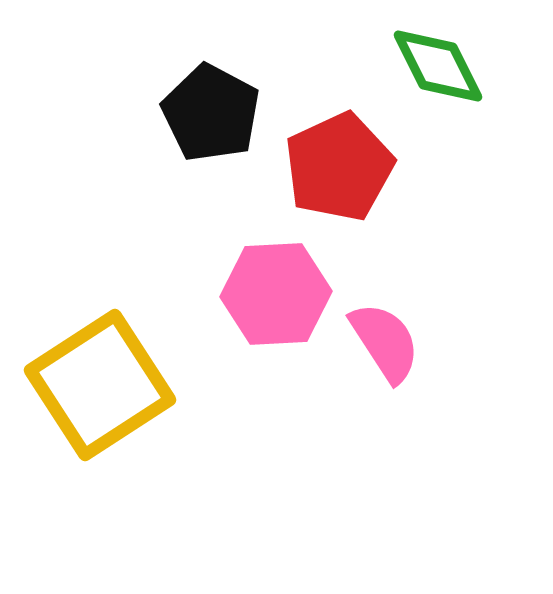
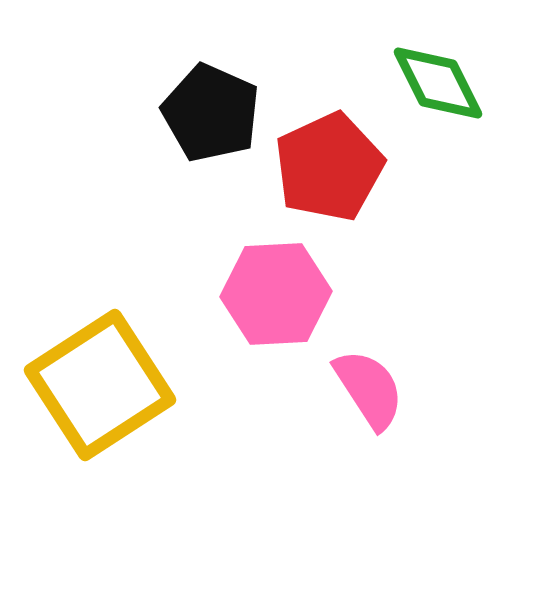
green diamond: moved 17 px down
black pentagon: rotated 4 degrees counterclockwise
red pentagon: moved 10 px left
pink semicircle: moved 16 px left, 47 px down
